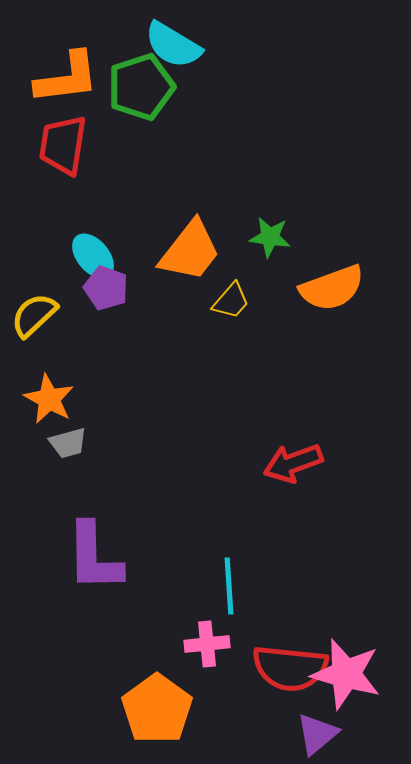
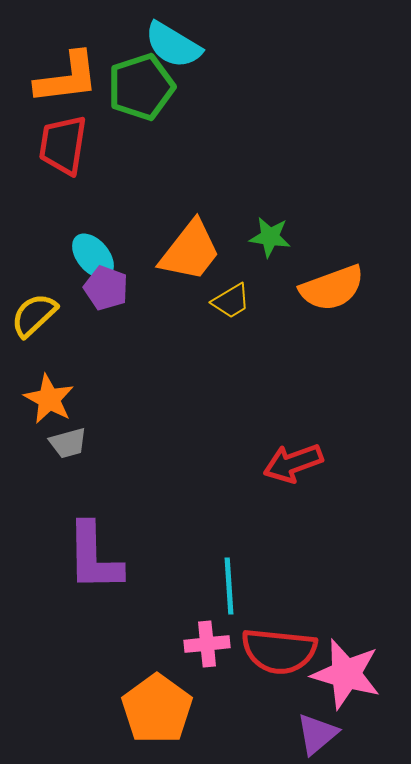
yellow trapezoid: rotated 18 degrees clockwise
red semicircle: moved 11 px left, 17 px up
